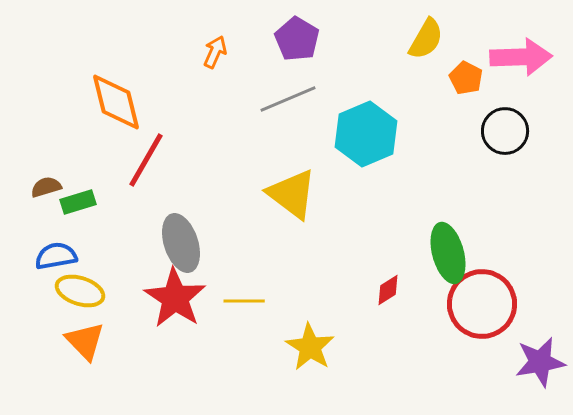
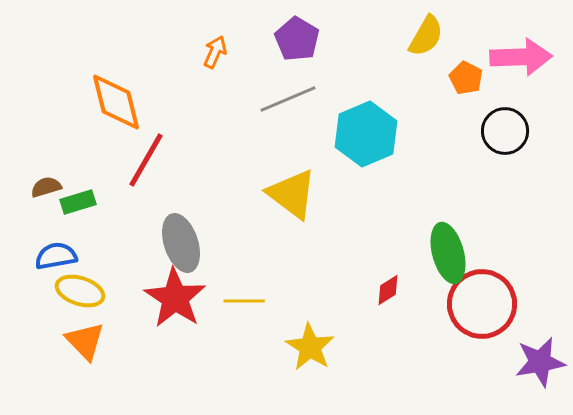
yellow semicircle: moved 3 px up
